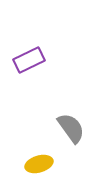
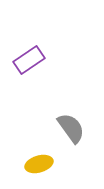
purple rectangle: rotated 8 degrees counterclockwise
